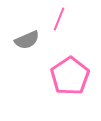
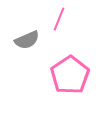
pink pentagon: moved 1 px up
